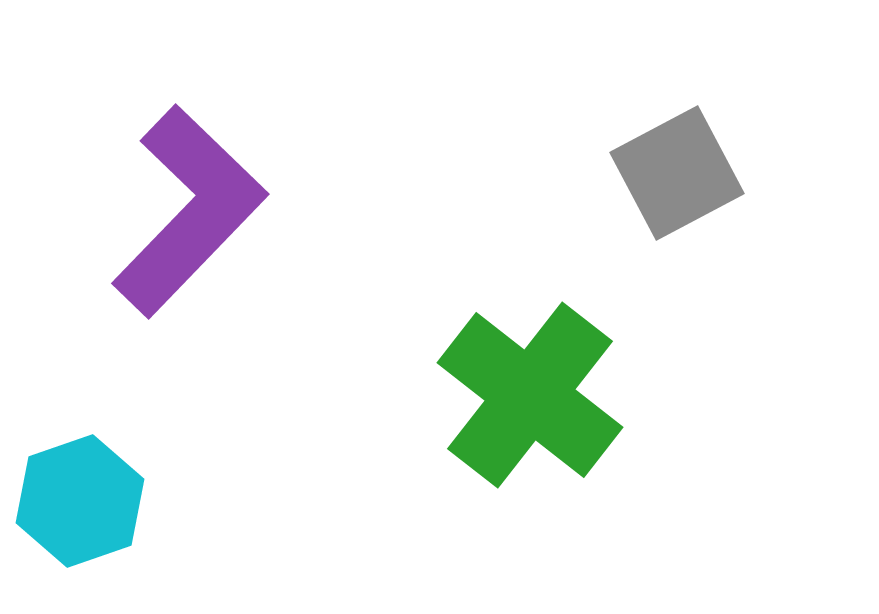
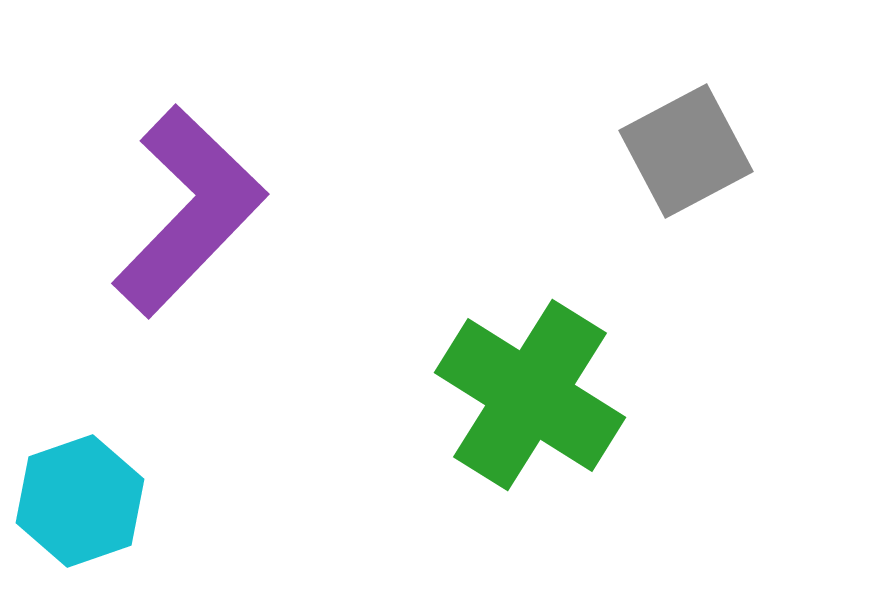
gray square: moved 9 px right, 22 px up
green cross: rotated 6 degrees counterclockwise
